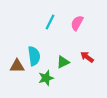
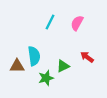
green triangle: moved 4 px down
